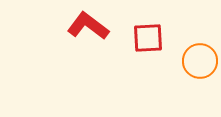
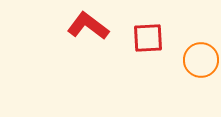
orange circle: moved 1 px right, 1 px up
